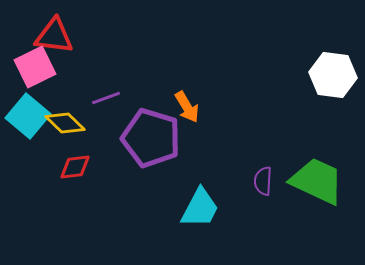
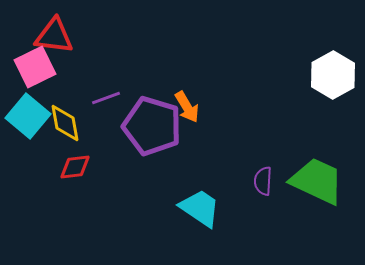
white hexagon: rotated 24 degrees clockwise
yellow diamond: rotated 36 degrees clockwise
purple pentagon: moved 1 px right, 12 px up
cyan trapezoid: rotated 84 degrees counterclockwise
